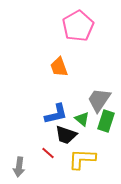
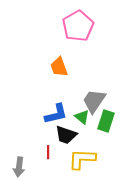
gray trapezoid: moved 5 px left, 1 px down
green triangle: moved 2 px up
red line: moved 1 px up; rotated 48 degrees clockwise
